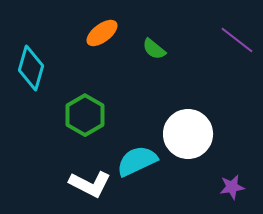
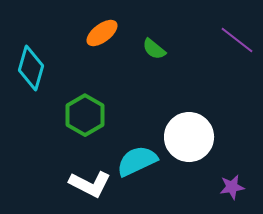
white circle: moved 1 px right, 3 px down
